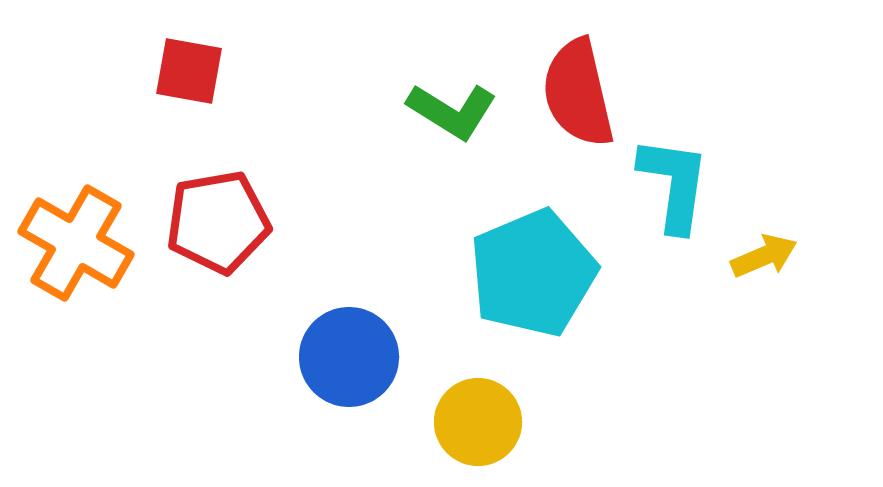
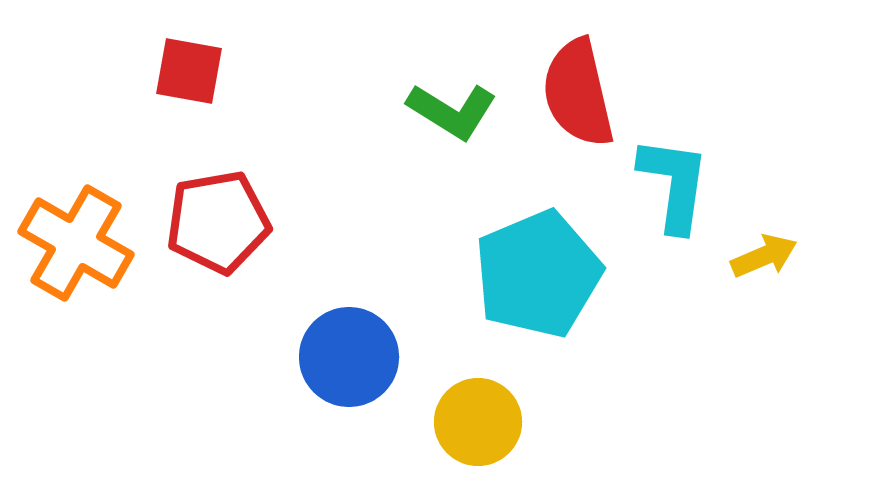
cyan pentagon: moved 5 px right, 1 px down
